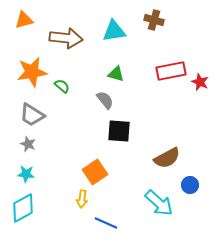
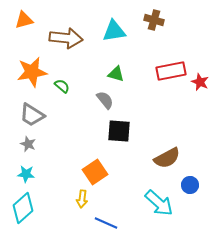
cyan diamond: rotated 12 degrees counterclockwise
